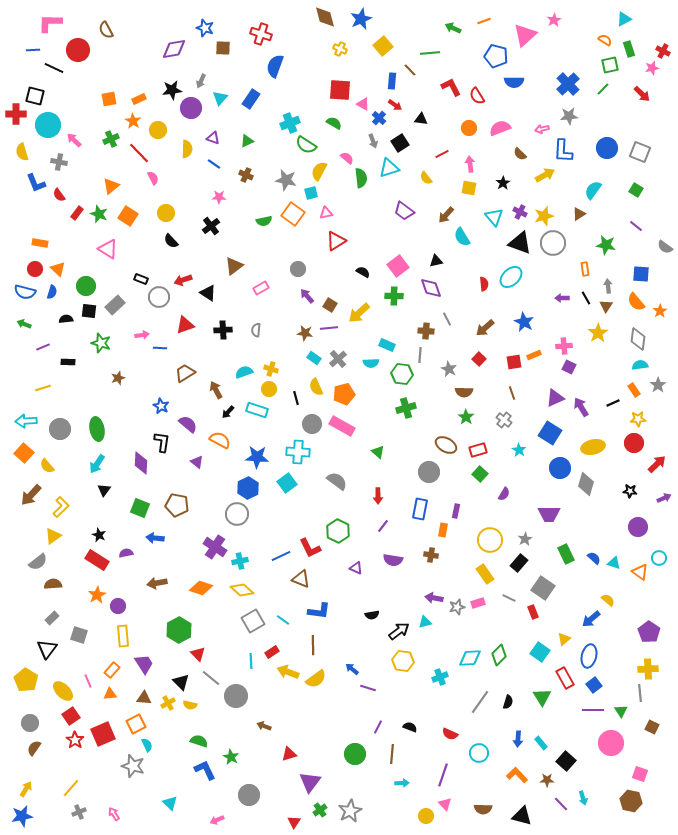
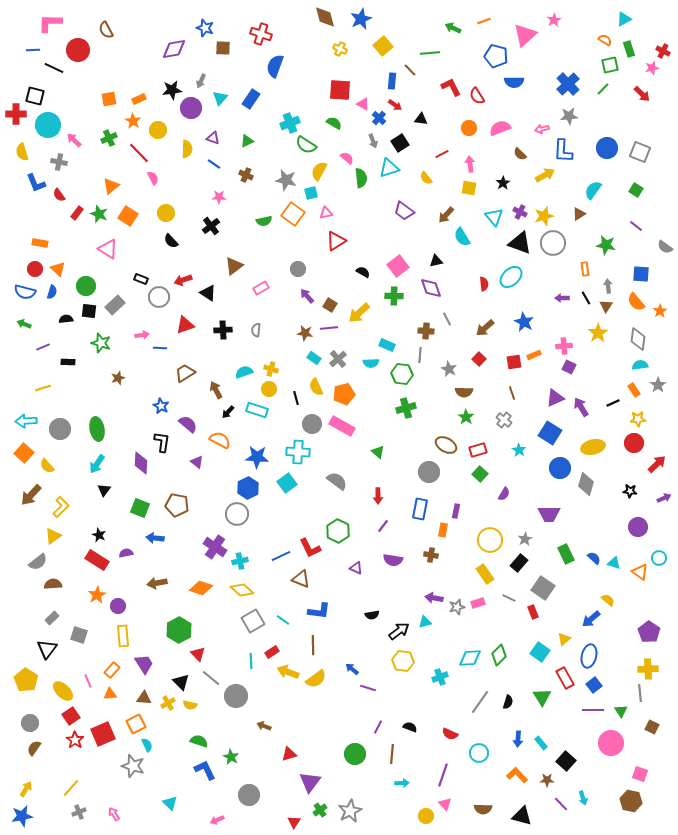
green cross at (111, 139): moved 2 px left, 1 px up
